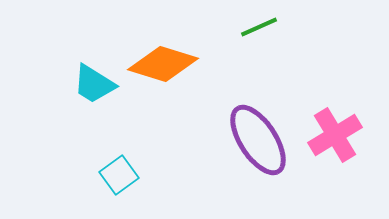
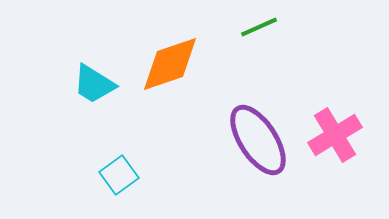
orange diamond: moved 7 px right; rotated 36 degrees counterclockwise
